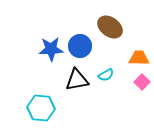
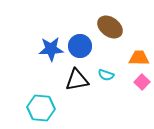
cyan semicircle: rotated 49 degrees clockwise
